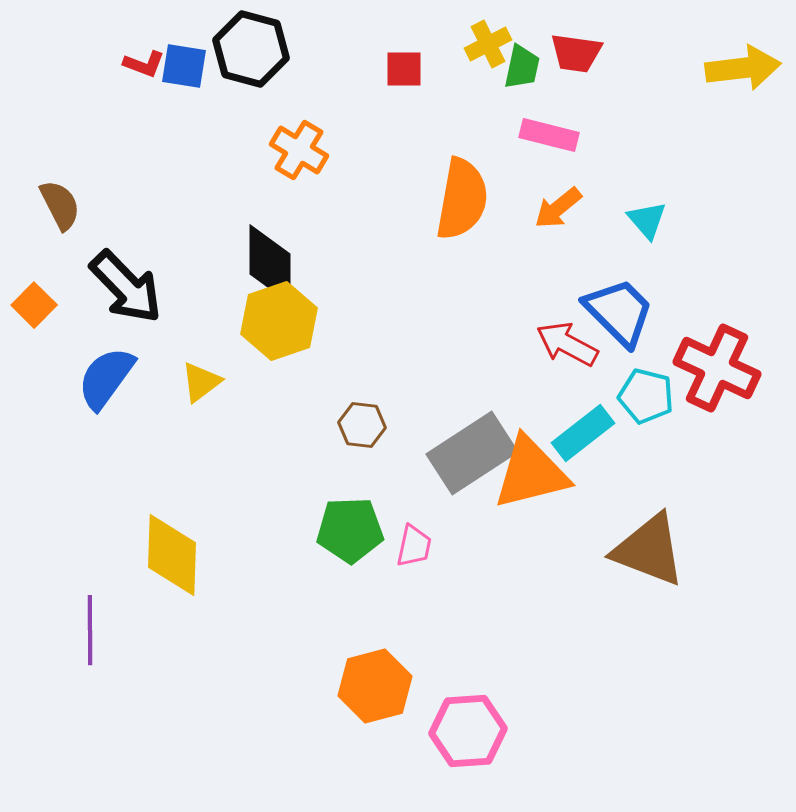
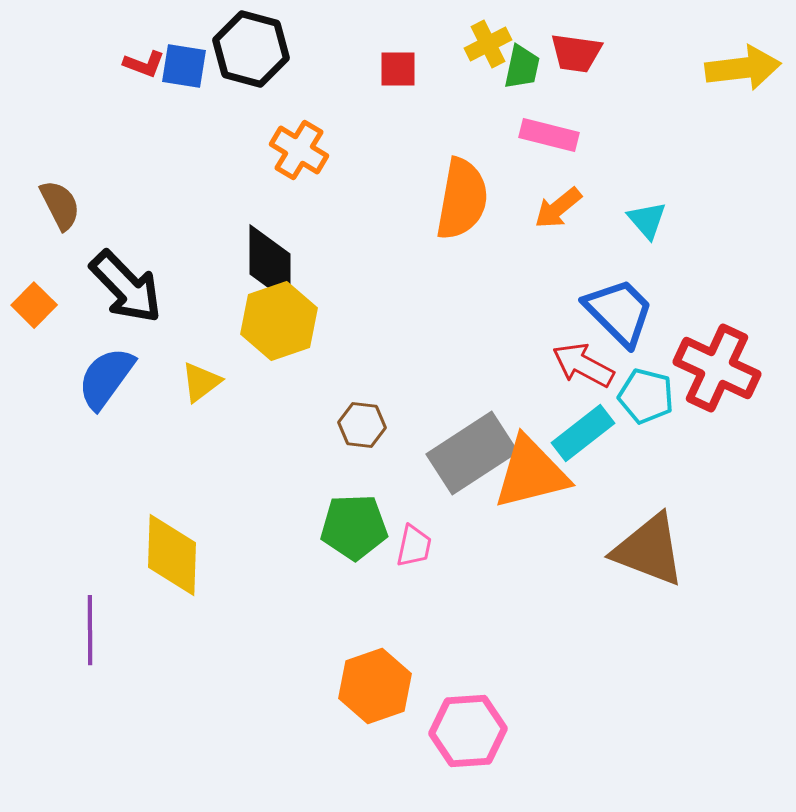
red square: moved 6 px left
red arrow: moved 16 px right, 21 px down
green pentagon: moved 4 px right, 3 px up
orange hexagon: rotated 4 degrees counterclockwise
